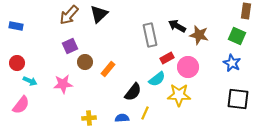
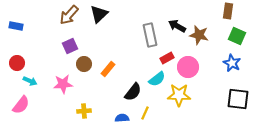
brown rectangle: moved 18 px left
brown circle: moved 1 px left, 2 px down
yellow cross: moved 5 px left, 7 px up
